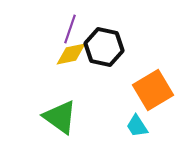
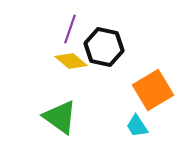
yellow diamond: moved 7 px down; rotated 52 degrees clockwise
